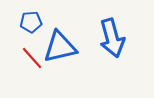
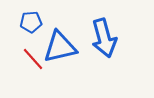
blue arrow: moved 8 px left
red line: moved 1 px right, 1 px down
